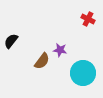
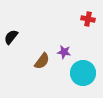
red cross: rotated 16 degrees counterclockwise
black semicircle: moved 4 px up
purple star: moved 4 px right, 2 px down
